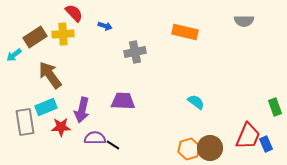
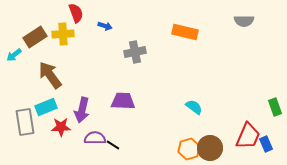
red semicircle: moved 2 px right; rotated 24 degrees clockwise
cyan semicircle: moved 2 px left, 5 px down
